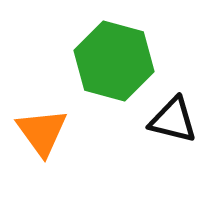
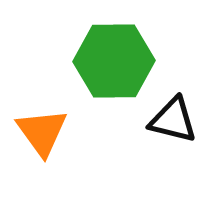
green hexagon: rotated 16 degrees counterclockwise
